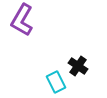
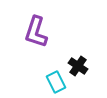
purple L-shape: moved 14 px right, 12 px down; rotated 12 degrees counterclockwise
